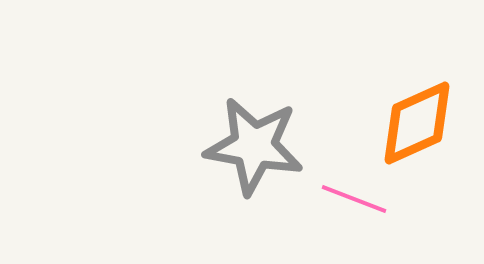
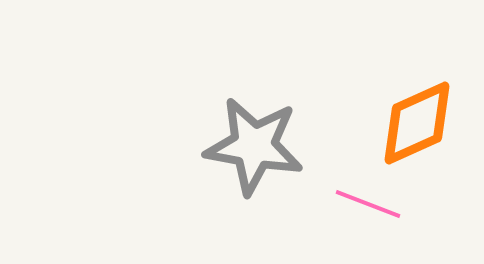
pink line: moved 14 px right, 5 px down
